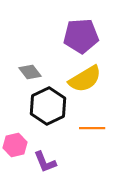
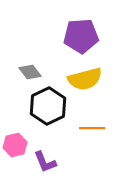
yellow semicircle: rotated 16 degrees clockwise
